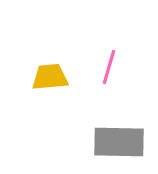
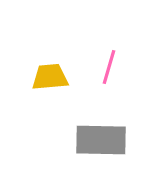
gray rectangle: moved 18 px left, 2 px up
